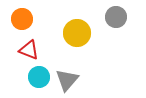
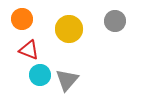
gray circle: moved 1 px left, 4 px down
yellow circle: moved 8 px left, 4 px up
cyan circle: moved 1 px right, 2 px up
